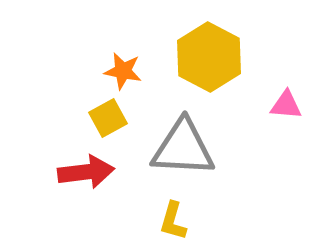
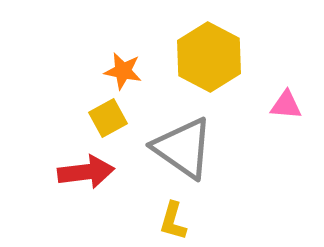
gray triangle: rotated 32 degrees clockwise
